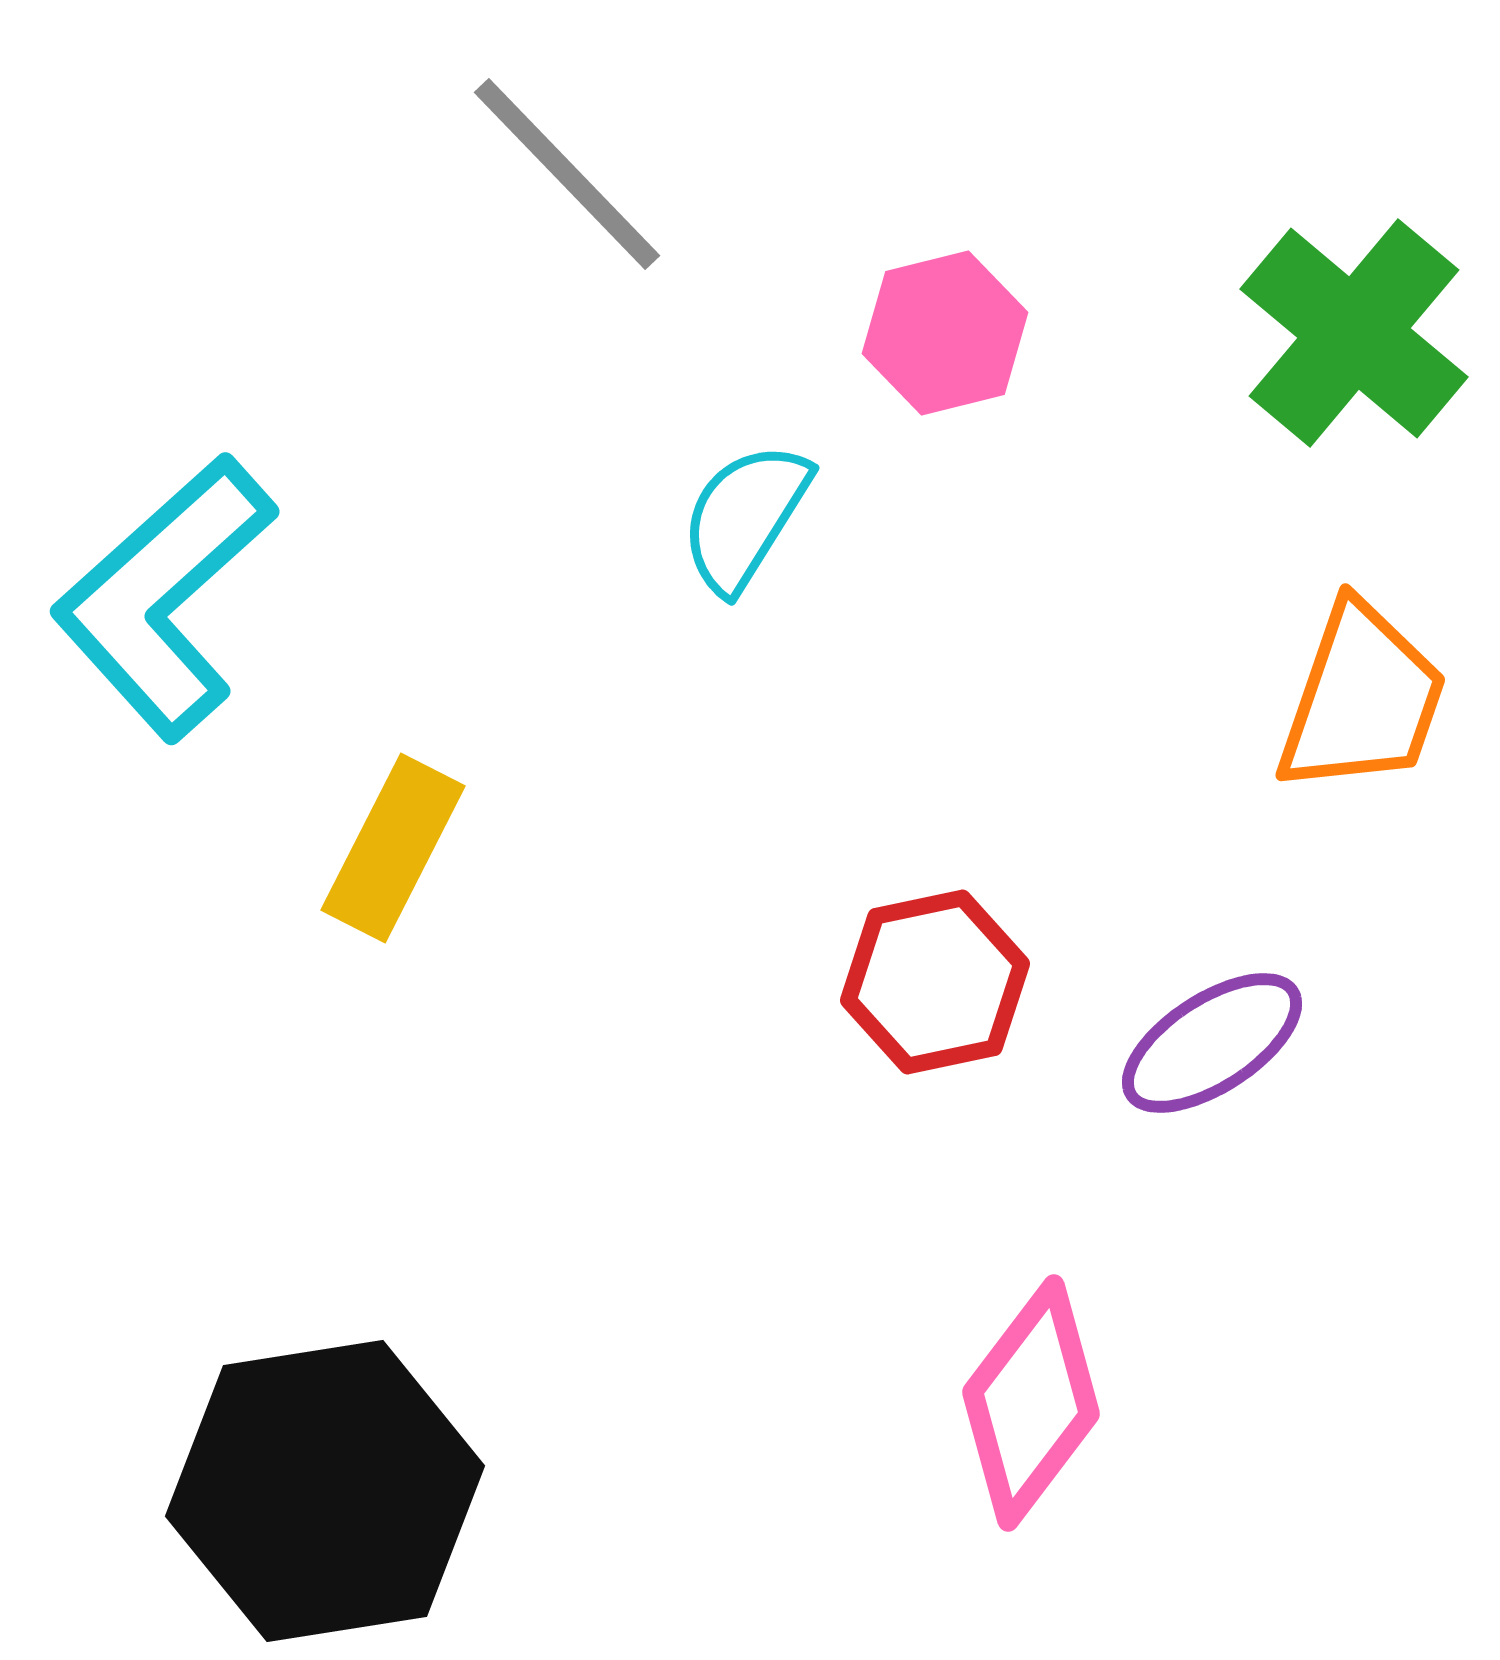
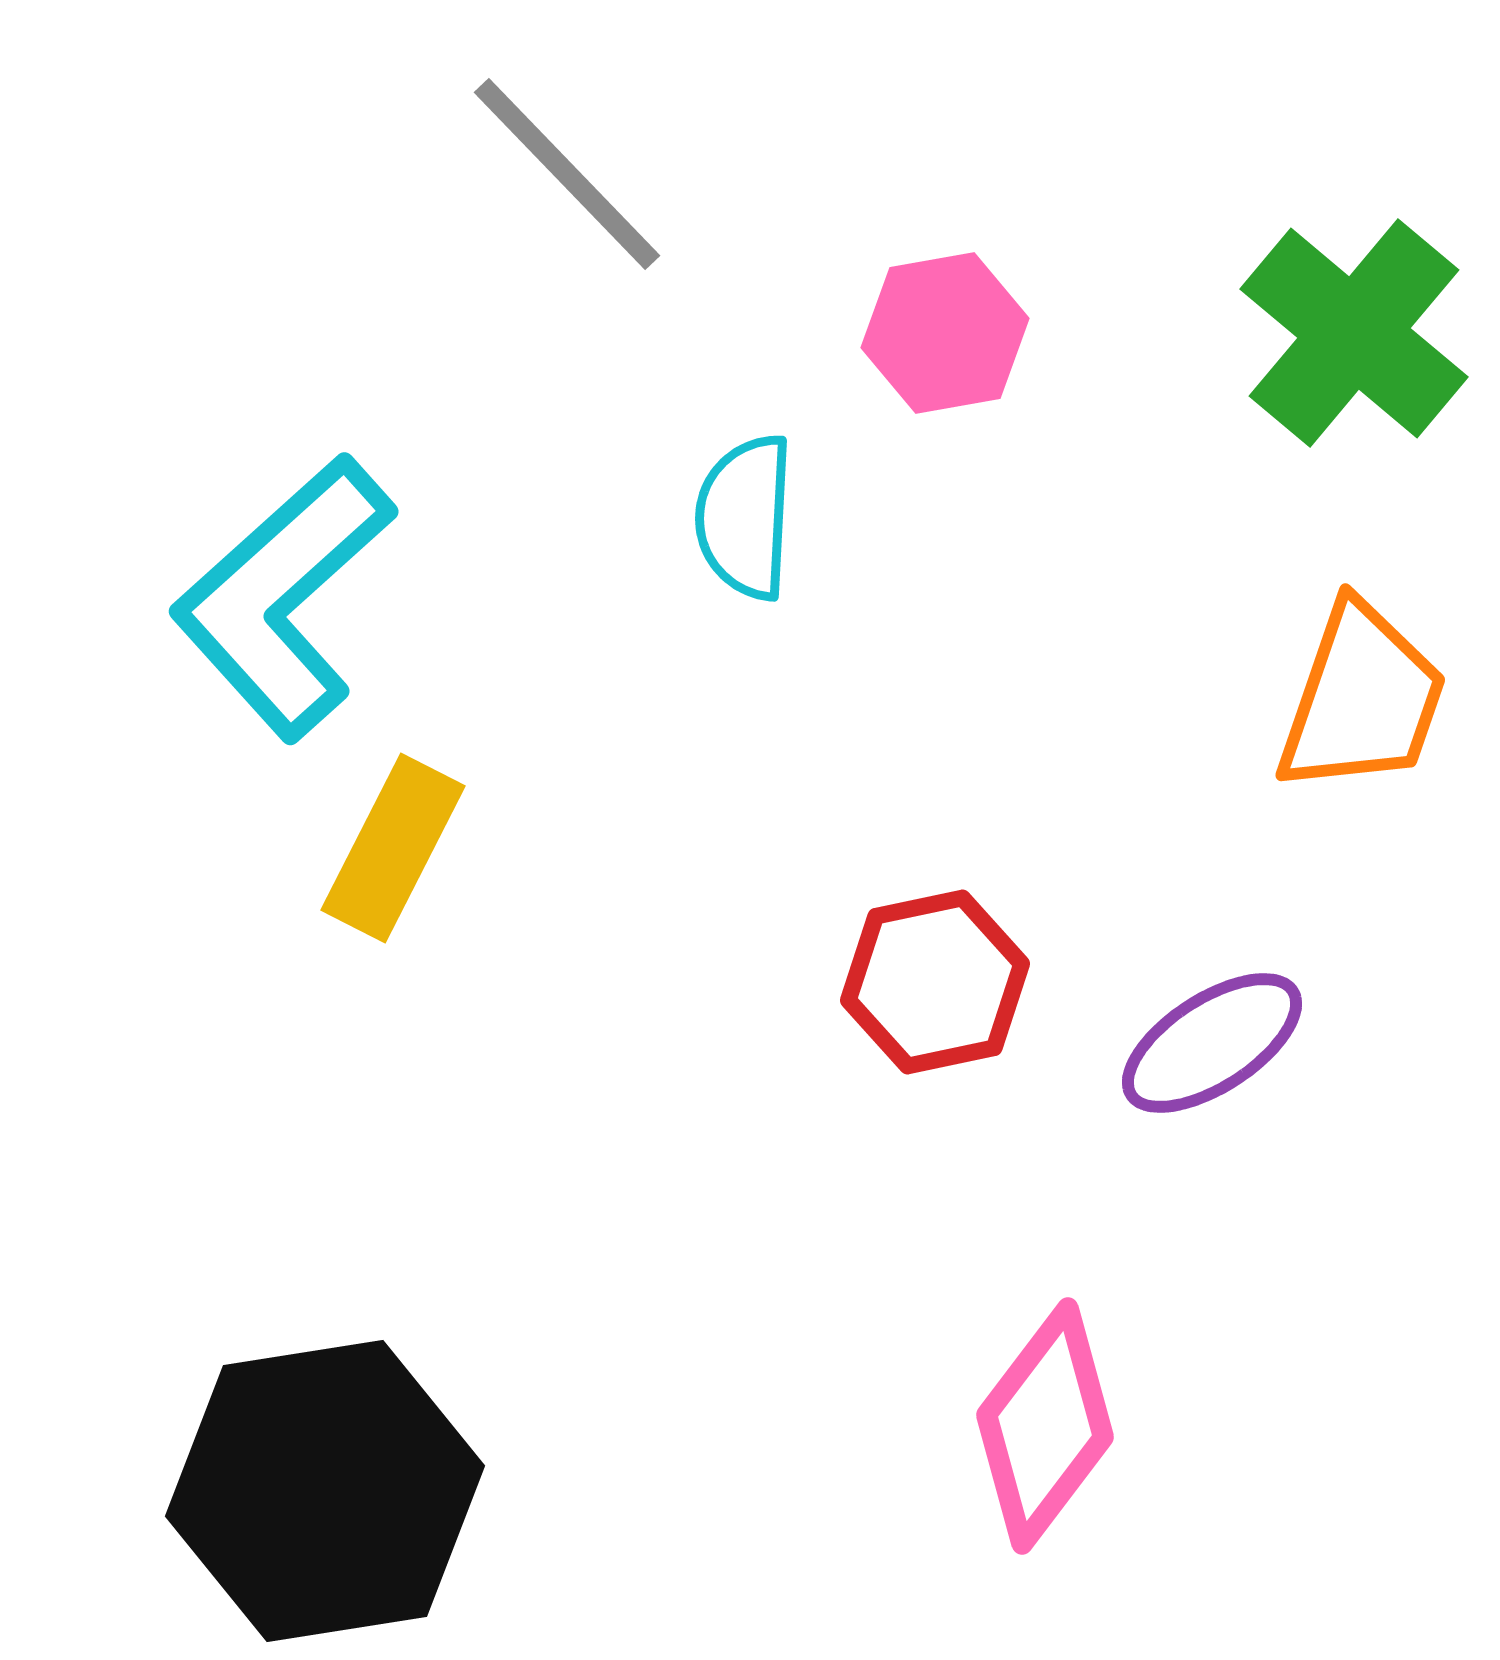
pink hexagon: rotated 4 degrees clockwise
cyan semicircle: rotated 29 degrees counterclockwise
cyan L-shape: moved 119 px right
pink diamond: moved 14 px right, 23 px down
